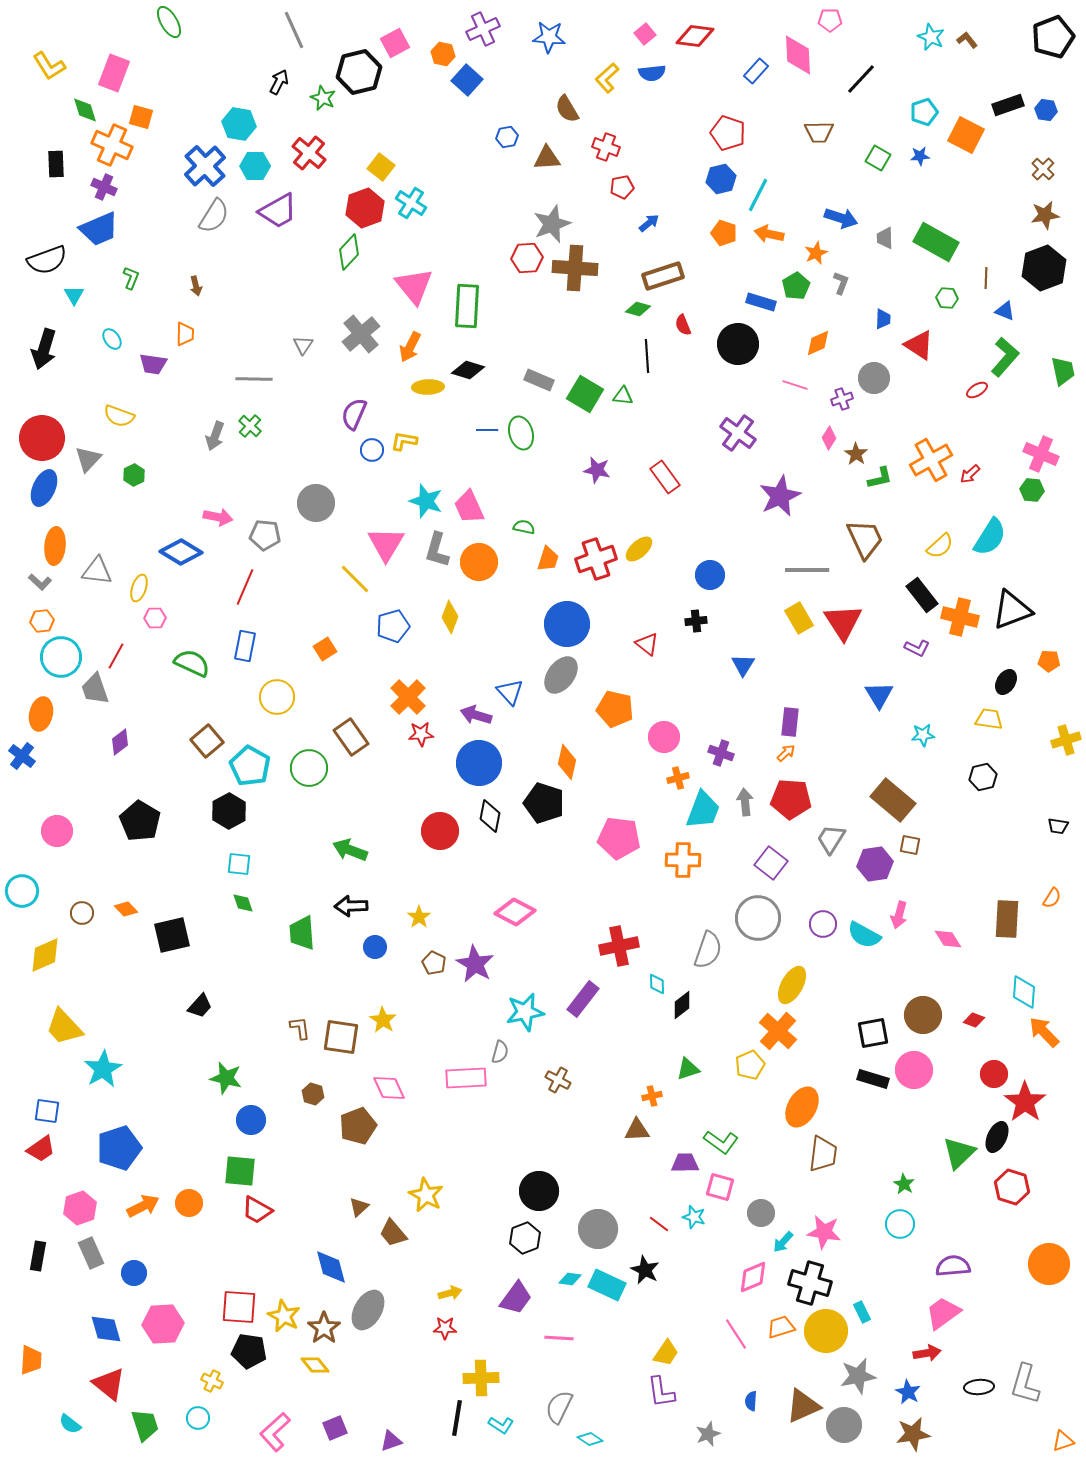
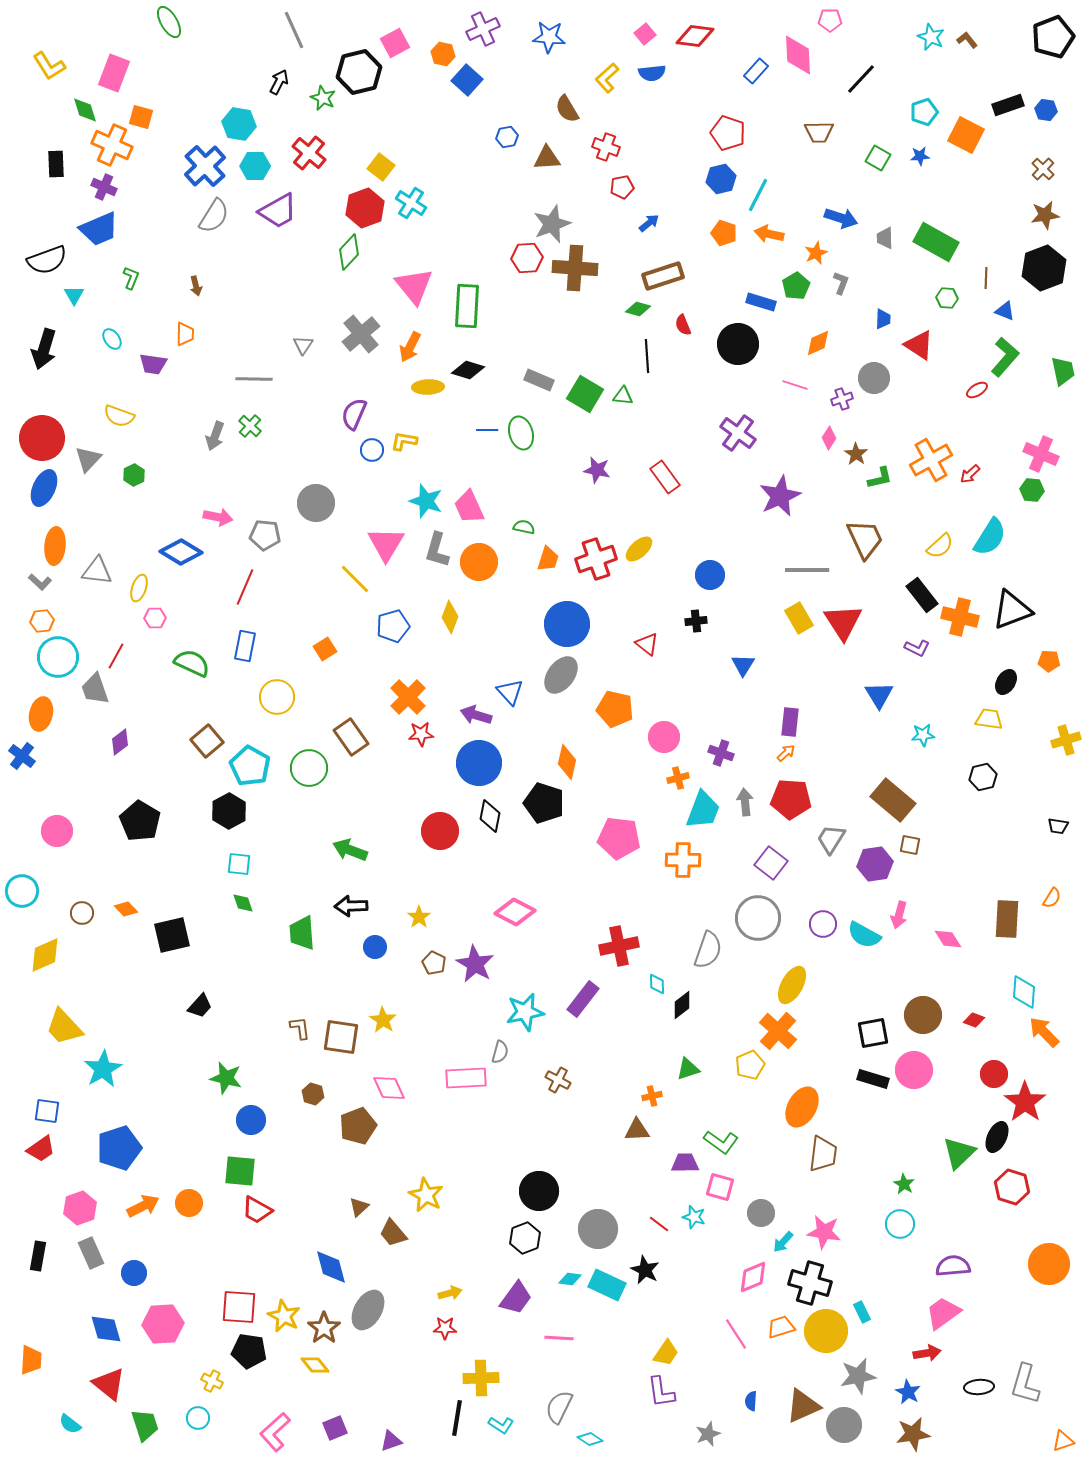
cyan circle at (61, 657): moved 3 px left
